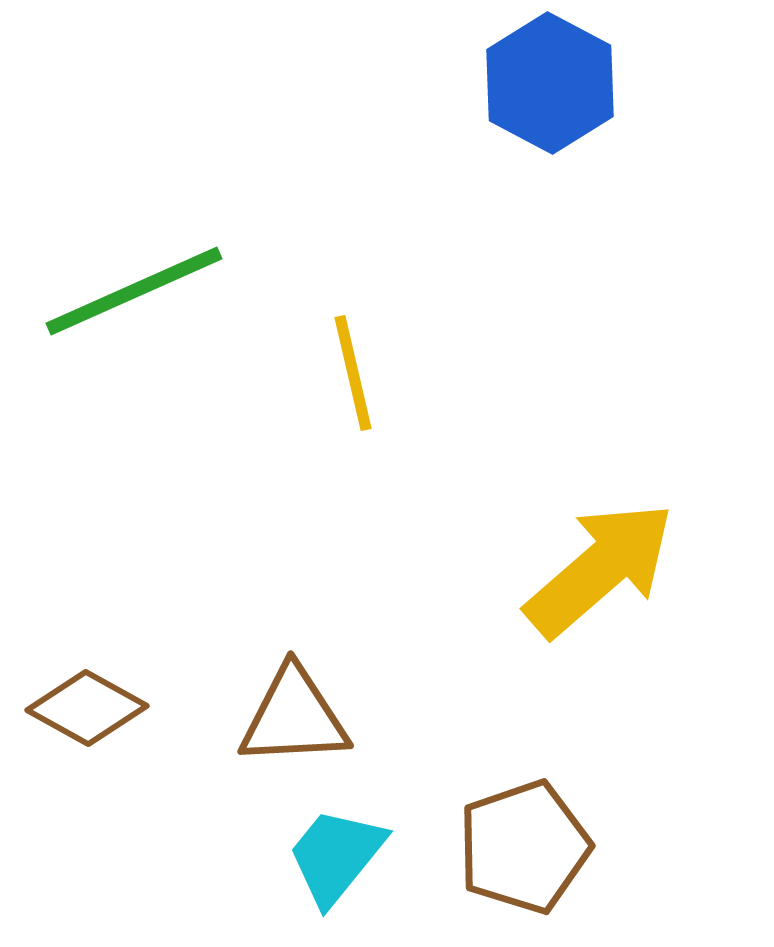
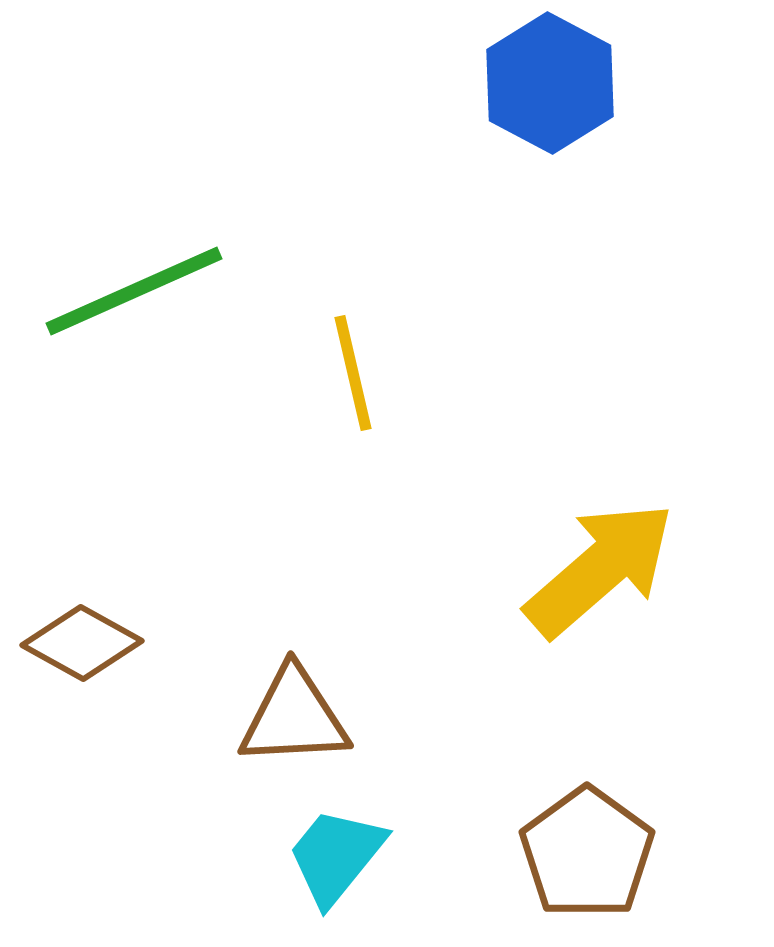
brown diamond: moved 5 px left, 65 px up
brown pentagon: moved 63 px right, 6 px down; rotated 17 degrees counterclockwise
